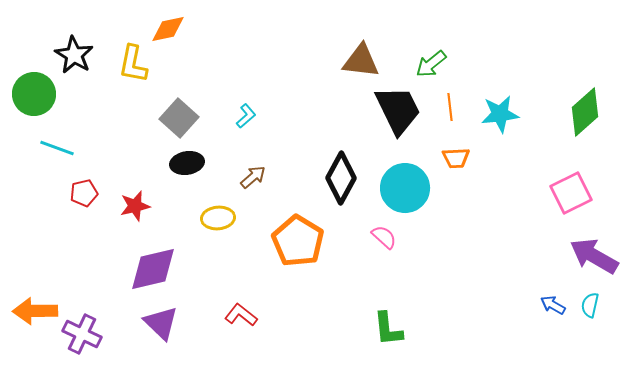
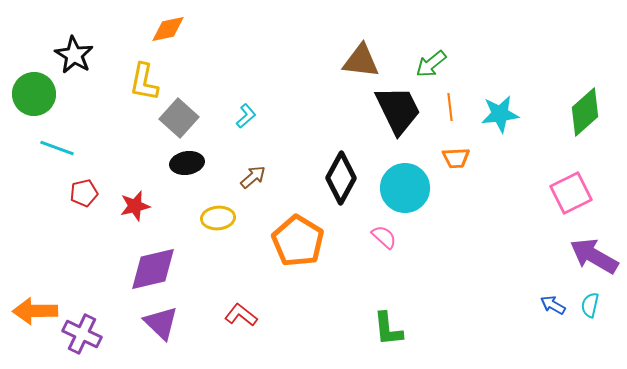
yellow L-shape: moved 11 px right, 18 px down
